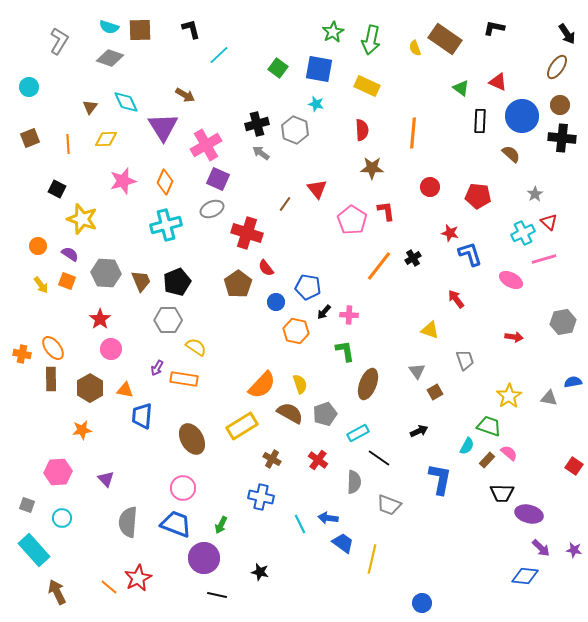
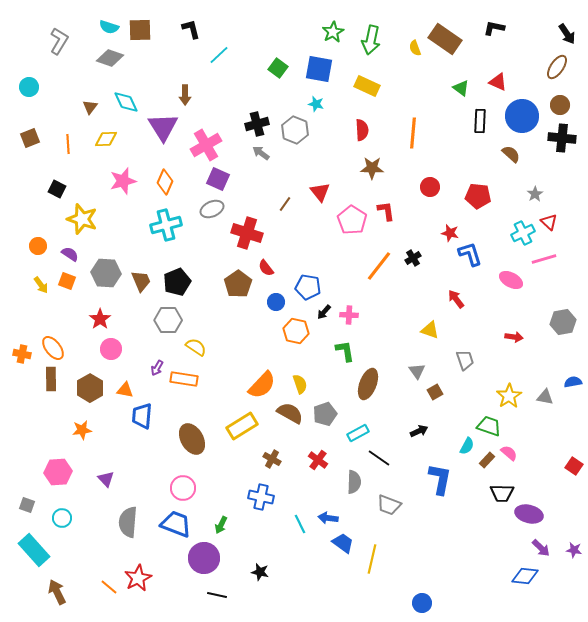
brown arrow at (185, 95): rotated 60 degrees clockwise
red triangle at (317, 189): moved 3 px right, 3 px down
gray triangle at (549, 398): moved 4 px left, 1 px up
